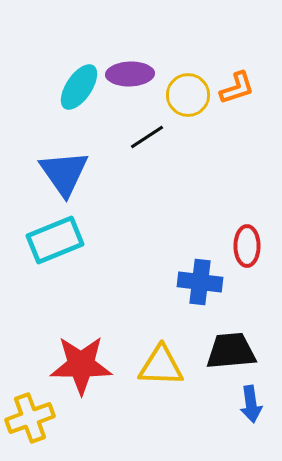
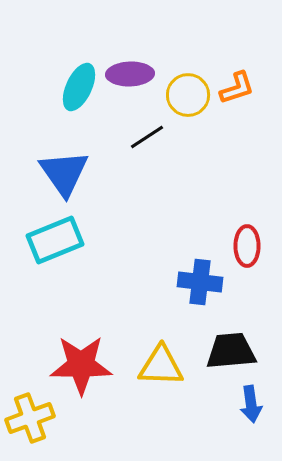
cyan ellipse: rotated 9 degrees counterclockwise
